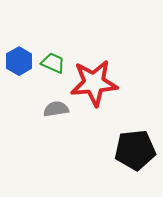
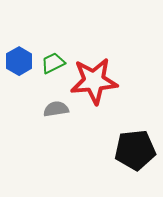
green trapezoid: rotated 50 degrees counterclockwise
red star: moved 2 px up
